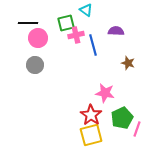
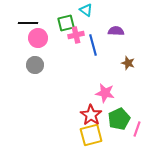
green pentagon: moved 3 px left, 1 px down
